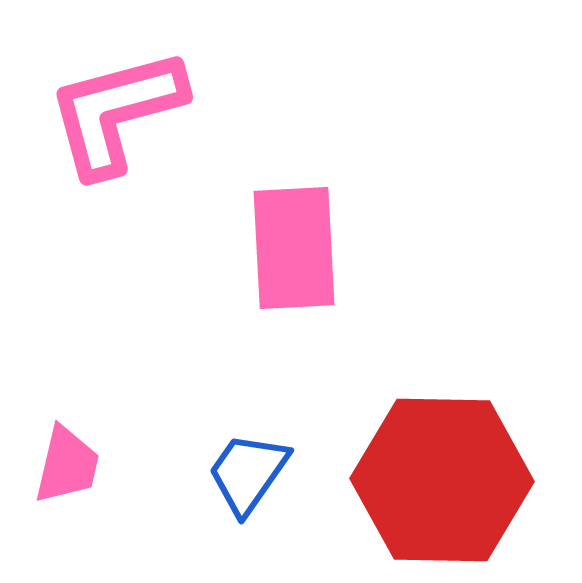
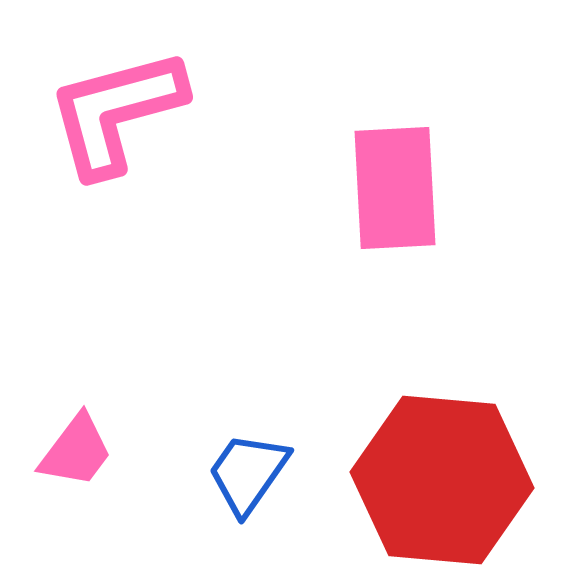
pink rectangle: moved 101 px right, 60 px up
pink trapezoid: moved 9 px right, 14 px up; rotated 24 degrees clockwise
red hexagon: rotated 4 degrees clockwise
